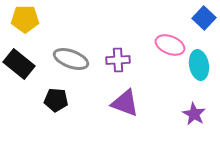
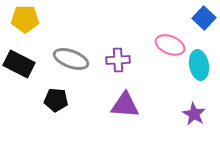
black rectangle: rotated 12 degrees counterclockwise
purple triangle: moved 2 px down; rotated 16 degrees counterclockwise
